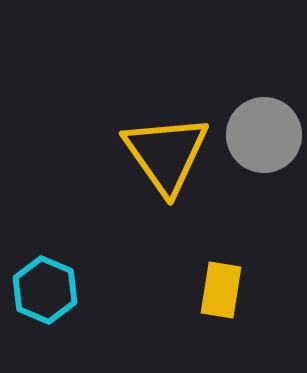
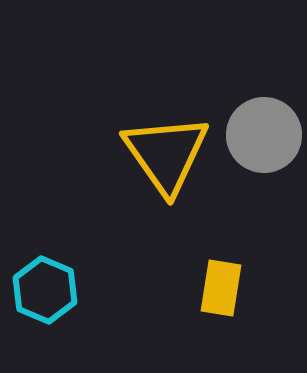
yellow rectangle: moved 2 px up
